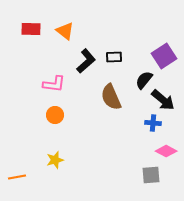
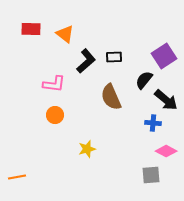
orange triangle: moved 3 px down
black arrow: moved 3 px right
yellow star: moved 32 px right, 11 px up
